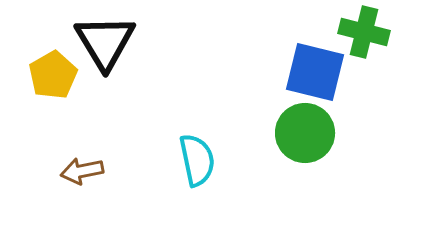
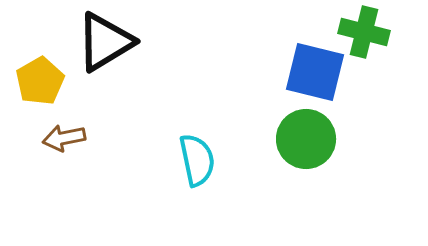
black triangle: rotated 30 degrees clockwise
yellow pentagon: moved 13 px left, 6 px down
green circle: moved 1 px right, 6 px down
brown arrow: moved 18 px left, 33 px up
